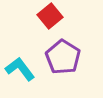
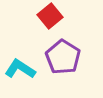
cyan L-shape: rotated 20 degrees counterclockwise
